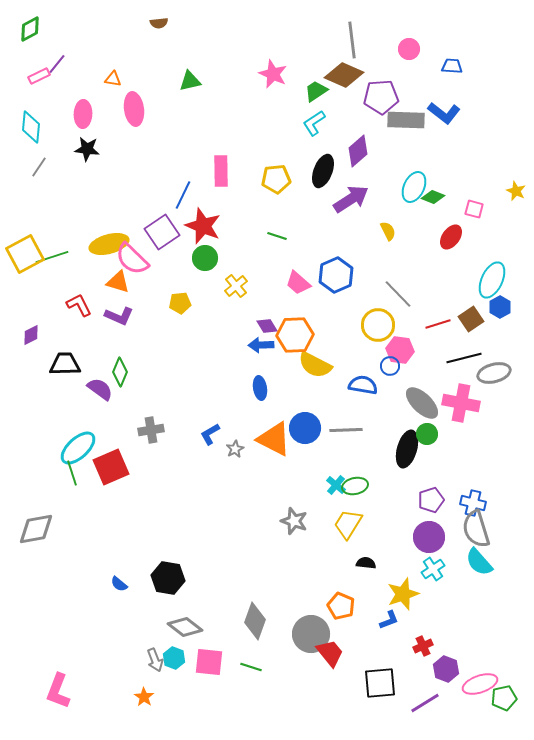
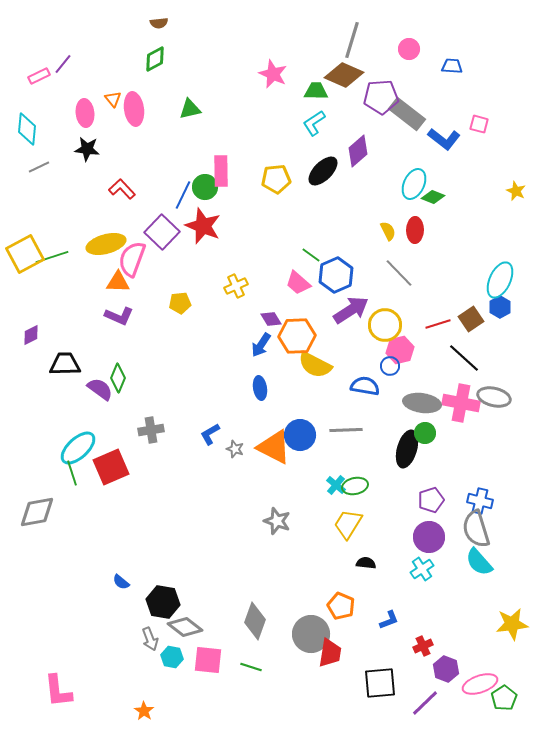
green diamond at (30, 29): moved 125 px right, 30 px down
gray line at (352, 40): rotated 24 degrees clockwise
purple line at (57, 64): moved 6 px right
orange triangle at (113, 79): moved 20 px down; rotated 42 degrees clockwise
green triangle at (190, 81): moved 28 px down
green trapezoid at (316, 91): rotated 35 degrees clockwise
blue L-shape at (444, 113): moved 26 px down
pink ellipse at (83, 114): moved 2 px right, 1 px up; rotated 8 degrees counterclockwise
gray rectangle at (406, 120): moved 1 px right, 6 px up; rotated 36 degrees clockwise
cyan diamond at (31, 127): moved 4 px left, 2 px down
gray line at (39, 167): rotated 30 degrees clockwise
black ellipse at (323, 171): rotated 24 degrees clockwise
cyan ellipse at (414, 187): moved 3 px up
purple arrow at (351, 199): moved 111 px down
pink square at (474, 209): moved 5 px right, 85 px up
purple square at (162, 232): rotated 12 degrees counterclockwise
green line at (277, 236): moved 34 px right, 19 px down; rotated 18 degrees clockwise
red ellipse at (451, 237): moved 36 px left, 7 px up; rotated 35 degrees counterclockwise
yellow ellipse at (109, 244): moved 3 px left
green circle at (205, 258): moved 71 px up
pink semicircle at (132, 259): rotated 66 degrees clockwise
cyan ellipse at (492, 280): moved 8 px right
orange triangle at (118, 282): rotated 15 degrees counterclockwise
yellow cross at (236, 286): rotated 15 degrees clockwise
gray line at (398, 294): moved 1 px right, 21 px up
red L-shape at (79, 305): moved 43 px right, 116 px up; rotated 16 degrees counterclockwise
yellow circle at (378, 325): moved 7 px right
purple diamond at (267, 326): moved 4 px right, 7 px up
orange hexagon at (295, 335): moved 2 px right, 1 px down
blue arrow at (261, 345): rotated 55 degrees counterclockwise
pink hexagon at (400, 350): rotated 20 degrees counterclockwise
black line at (464, 358): rotated 56 degrees clockwise
green diamond at (120, 372): moved 2 px left, 6 px down
gray ellipse at (494, 373): moved 24 px down; rotated 28 degrees clockwise
blue semicircle at (363, 385): moved 2 px right, 1 px down
gray ellipse at (422, 403): rotated 36 degrees counterclockwise
blue circle at (305, 428): moved 5 px left, 7 px down
green circle at (427, 434): moved 2 px left, 1 px up
orange triangle at (274, 439): moved 8 px down
gray star at (235, 449): rotated 24 degrees counterclockwise
blue cross at (473, 503): moved 7 px right, 2 px up
gray star at (294, 521): moved 17 px left
gray diamond at (36, 529): moved 1 px right, 17 px up
cyan cross at (433, 569): moved 11 px left
black hexagon at (168, 578): moved 5 px left, 24 px down
blue semicircle at (119, 584): moved 2 px right, 2 px up
yellow star at (403, 594): moved 109 px right, 30 px down; rotated 12 degrees clockwise
red trapezoid at (330, 653): rotated 48 degrees clockwise
cyan hexagon at (174, 658): moved 2 px left, 1 px up; rotated 10 degrees counterclockwise
gray arrow at (155, 660): moved 5 px left, 21 px up
pink square at (209, 662): moved 1 px left, 2 px up
pink L-shape at (58, 691): rotated 27 degrees counterclockwise
orange star at (144, 697): moved 14 px down
green pentagon at (504, 698): rotated 20 degrees counterclockwise
purple line at (425, 703): rotated 12 degrees counterclockwise
